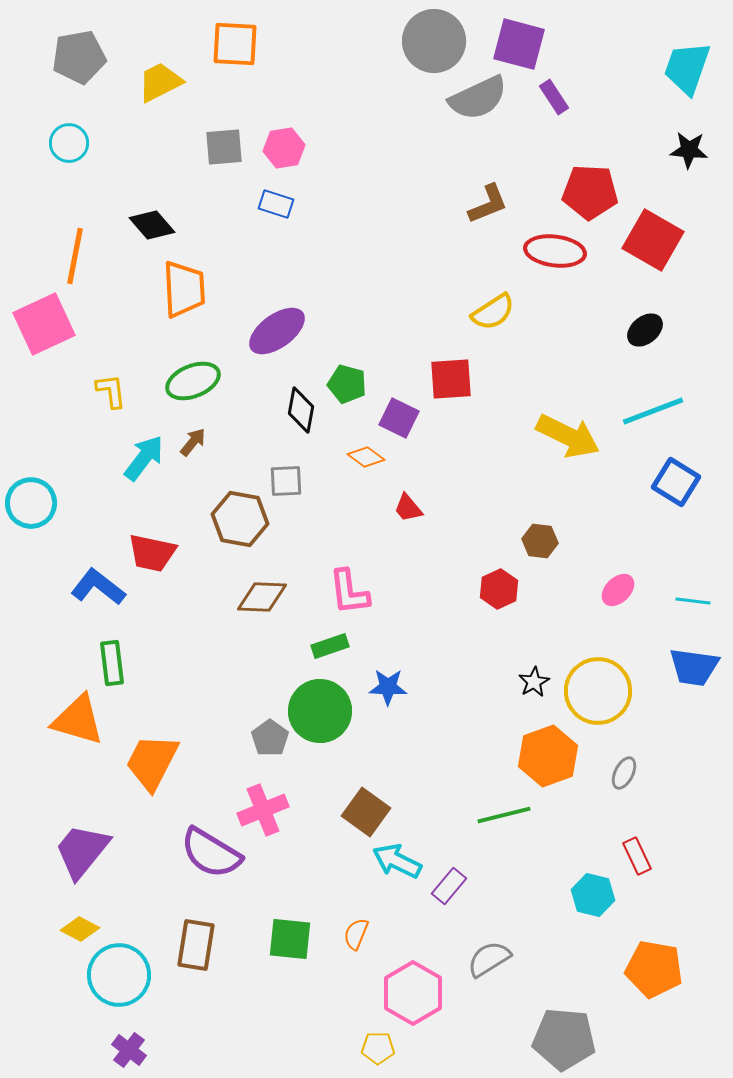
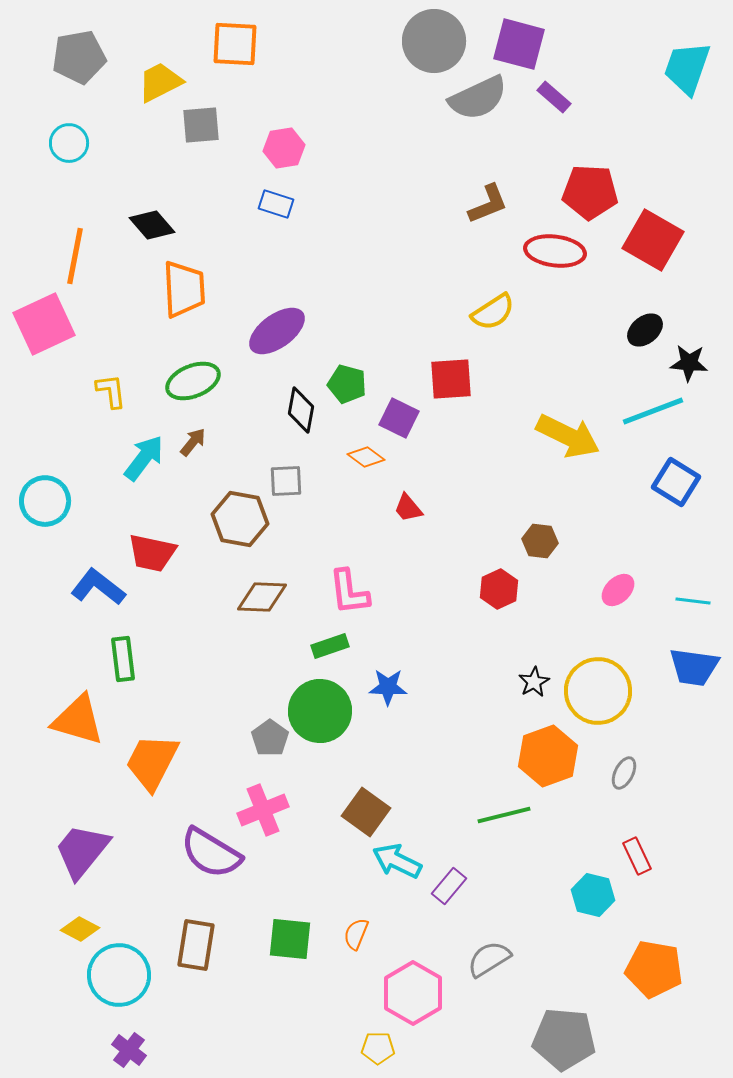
purple rectangle at (554, 97): rotated 16 degrees counterclockwise
gray square at (224, 147): moved 23 px left, 22 px up
black star at (689, 150): moved 213 px down
cyan circle at (31, 503): moved 14 px right, 2 px up
green rectangle at (112, 663): moved 11 px right, 4 px up
